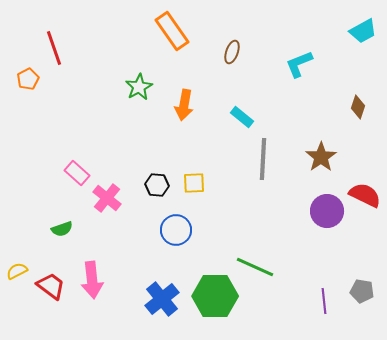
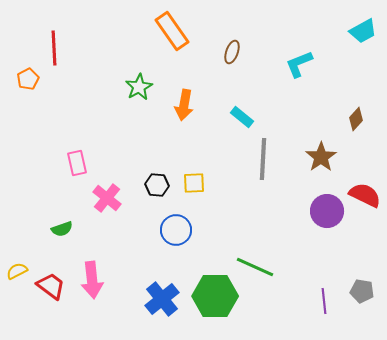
red line: rotated 16 degrees clockwise
brown diamond: moved 2 px left, 12 px down; rotated 25 degrees clockwise
pink rectangle: moved 10 px up; rotated 35 degrees clockwise
